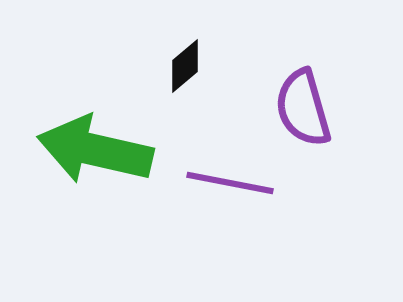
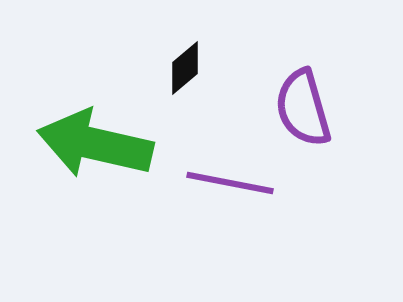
black diamond: moved 2 px down
green arrow: moved 6 px up
